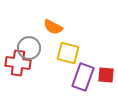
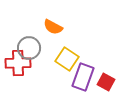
yellow square: moved 1 px left, 6 px down; rotated 20 degrees clockwise
red cross: rotated 10 degrees counterclockwise
red square: moved 7 px down; rotated 24 degrees clockwise
